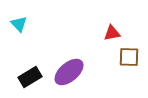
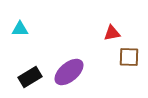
cyan triangle: moved 1 px right, 5 px down; rotated 48 degrees counterclockwise
